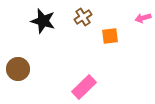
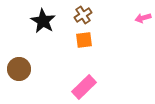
brown cross: moved 2 px up
black star: rotated 15 degrees clockwise
orange square: moved 26 px left, 4 px down
brown circle: moved 1 px right
